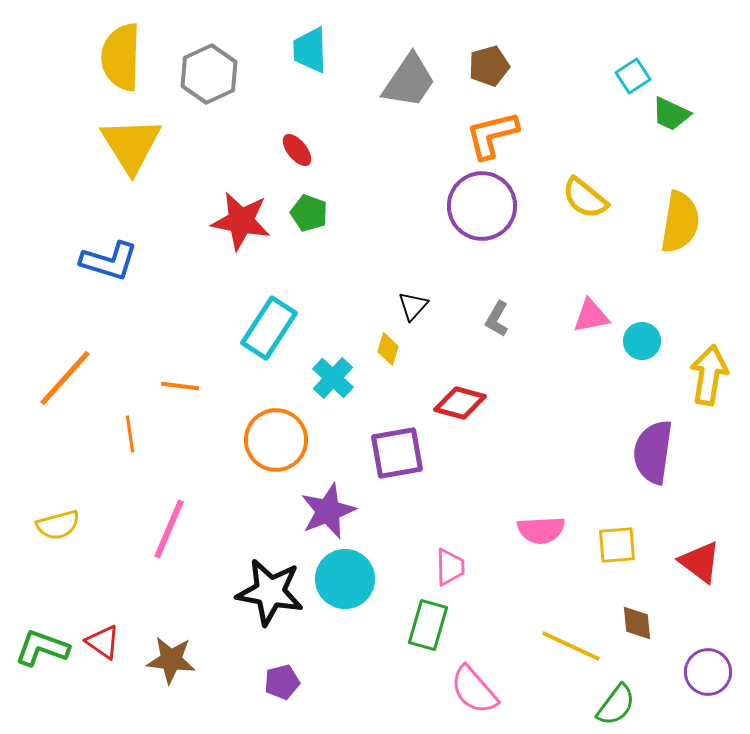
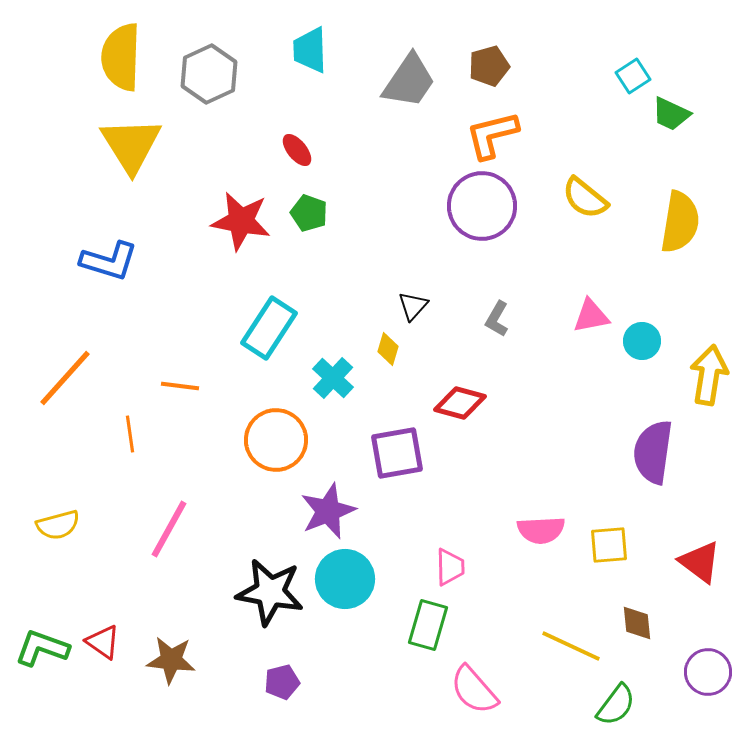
pink line at (169, 529): rotated 6 degrees clockwise
yellow square at (617, 545): moved 8 px left
